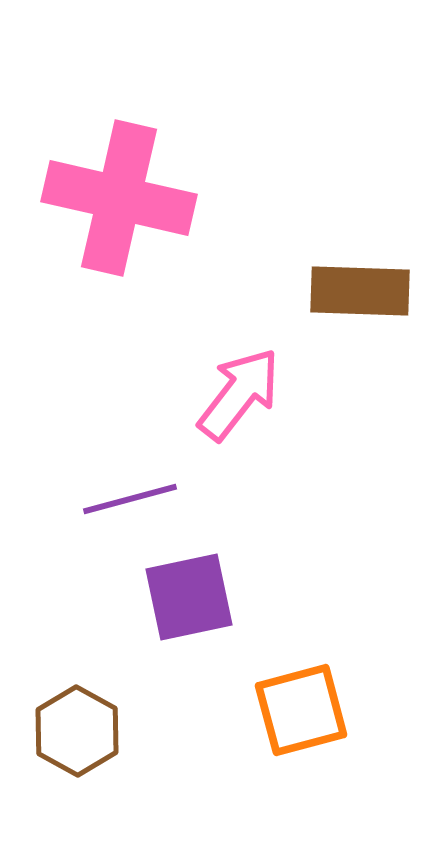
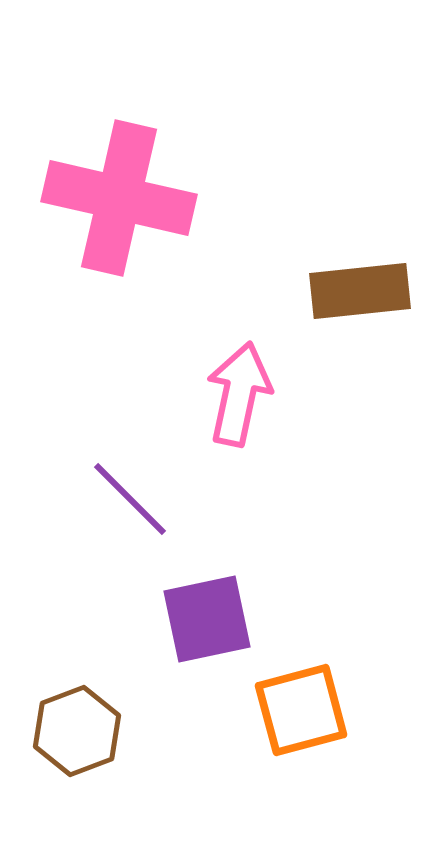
brown rectangle: rotated 8 degrees counterclockwise
pink arrow: rotated 26 degrees counterclockwise
purple line: rotated 60 degrees clockwise
purple square: moved 18 px right, 22 px down
brown hexagon: rotated 10 degrees clockwise
